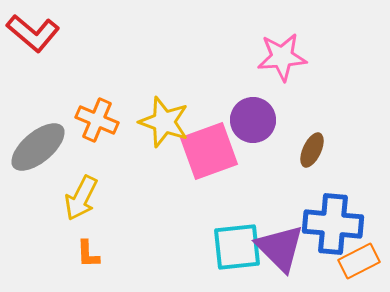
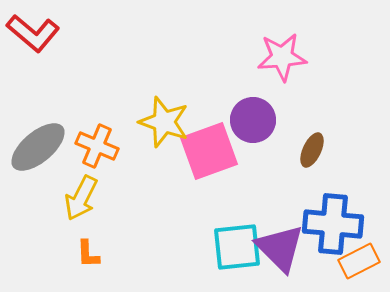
orange cross: moved 26 px down
